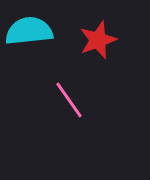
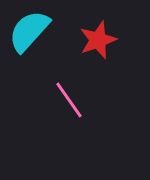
cyan semicircle: rotated 42 degrees counterclockwise
